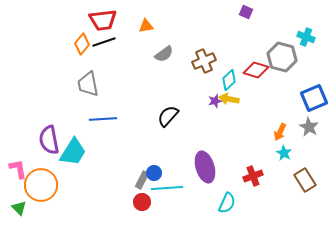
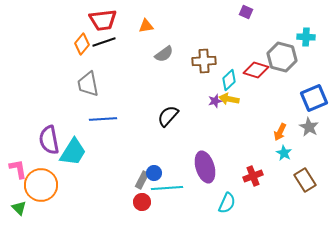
cyan cross: rotated 18 degrees counterclockwise
brown cross: rotated 20 degrees clockwise
